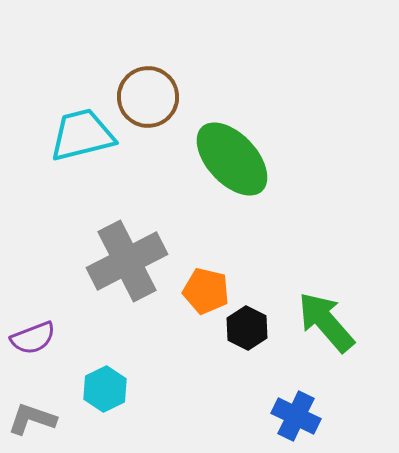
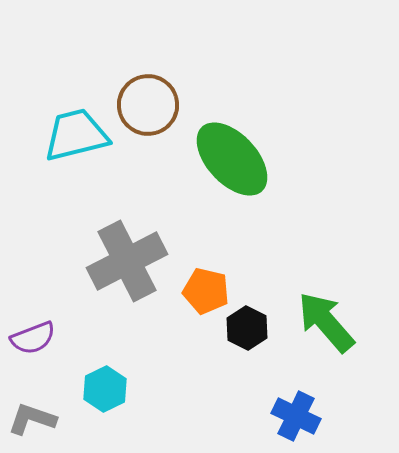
brown circle: moved 8 px down
cyan trapezoid: moved 6 px left
